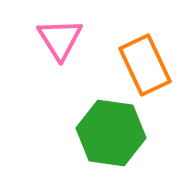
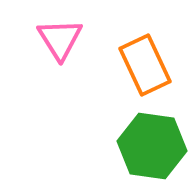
green hexagon: moved 41 px right, 13 px down
